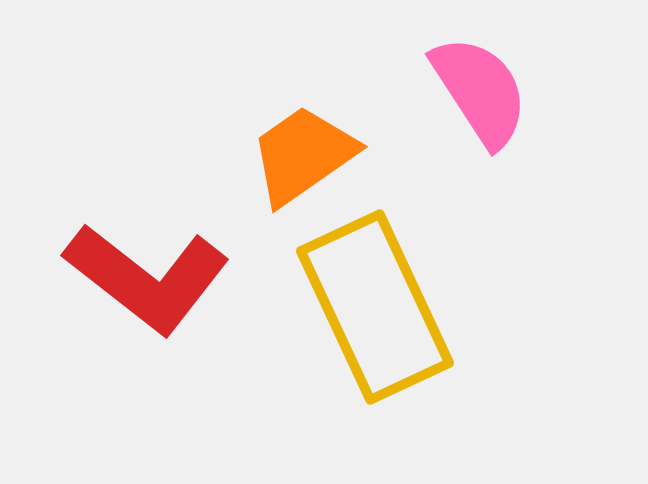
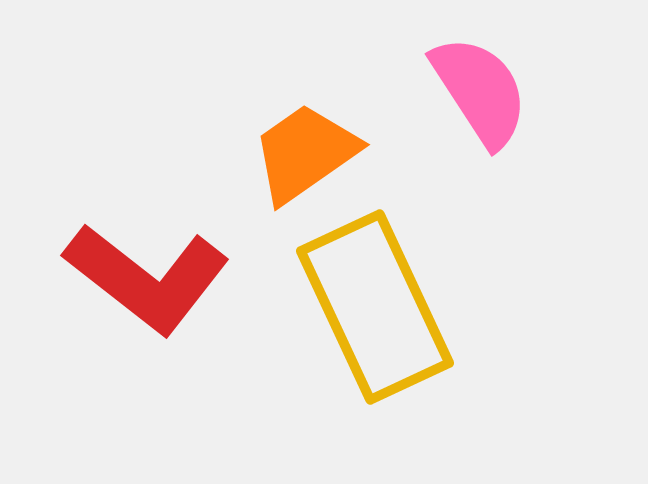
orange trapezoid: moved 2 px right, 2 px up
